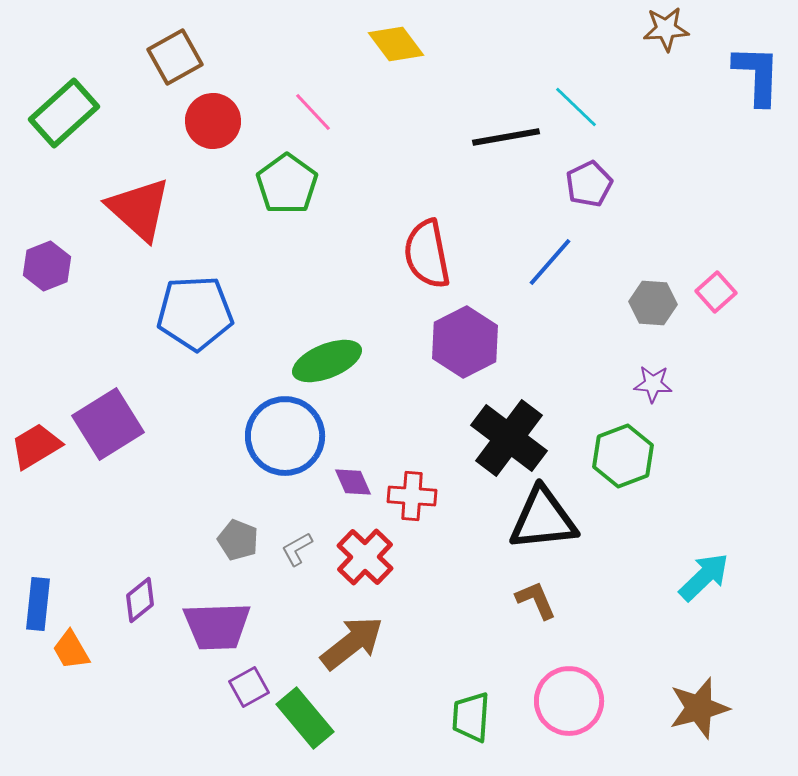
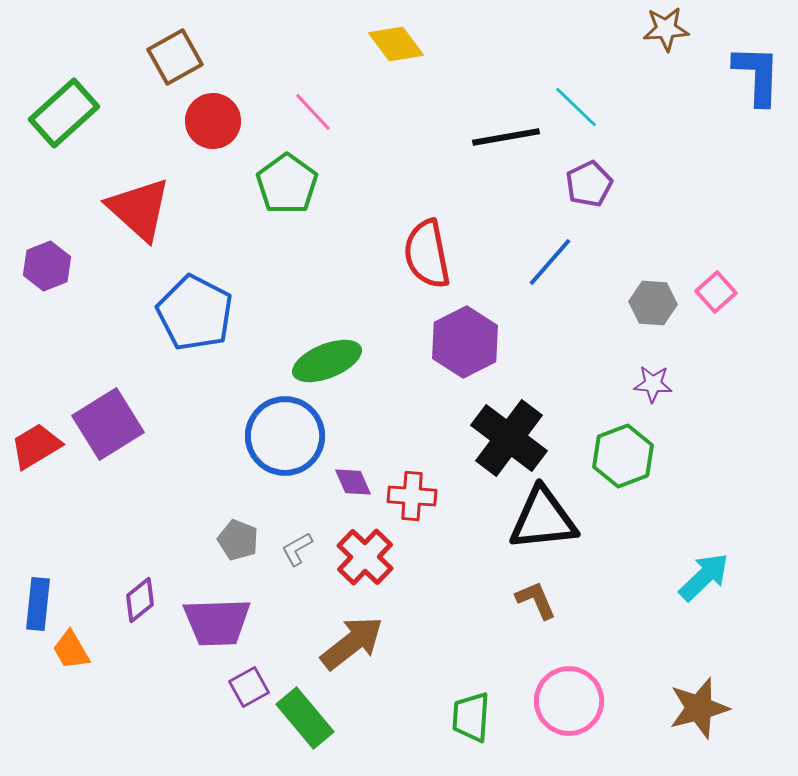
blue pentagon at (195, 313): rotated 30 degrees clockwise
purple trapezoid at (217, 626): moved 4 px up
